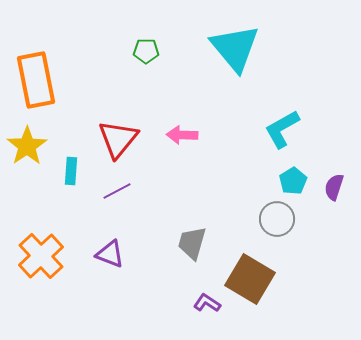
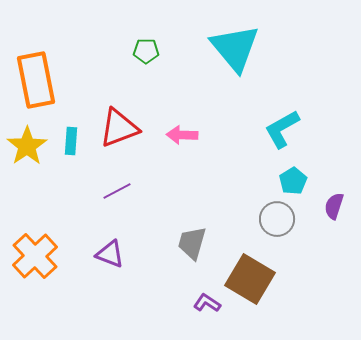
red triangle: moved 1 px right, 11 px up; rotated 30 degrees clockwise
cyan rectangle: moved 30 px up
purple semicircle: moved 19 px down
orange cross: moved 6 px left
